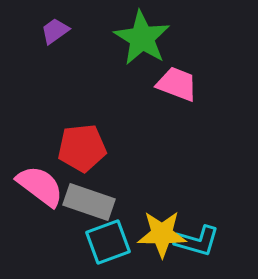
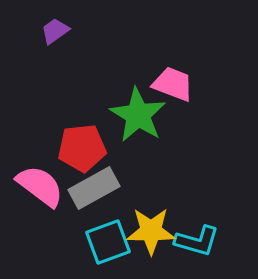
green star: moved 4 px left, 77 px down
pink trapezoid: moved 4 px left
gray rectangle: moved 5 px right, 14 px up; rotated 48 degrees counterclockwise
yellow star: moved 11 px left, 3 px up
